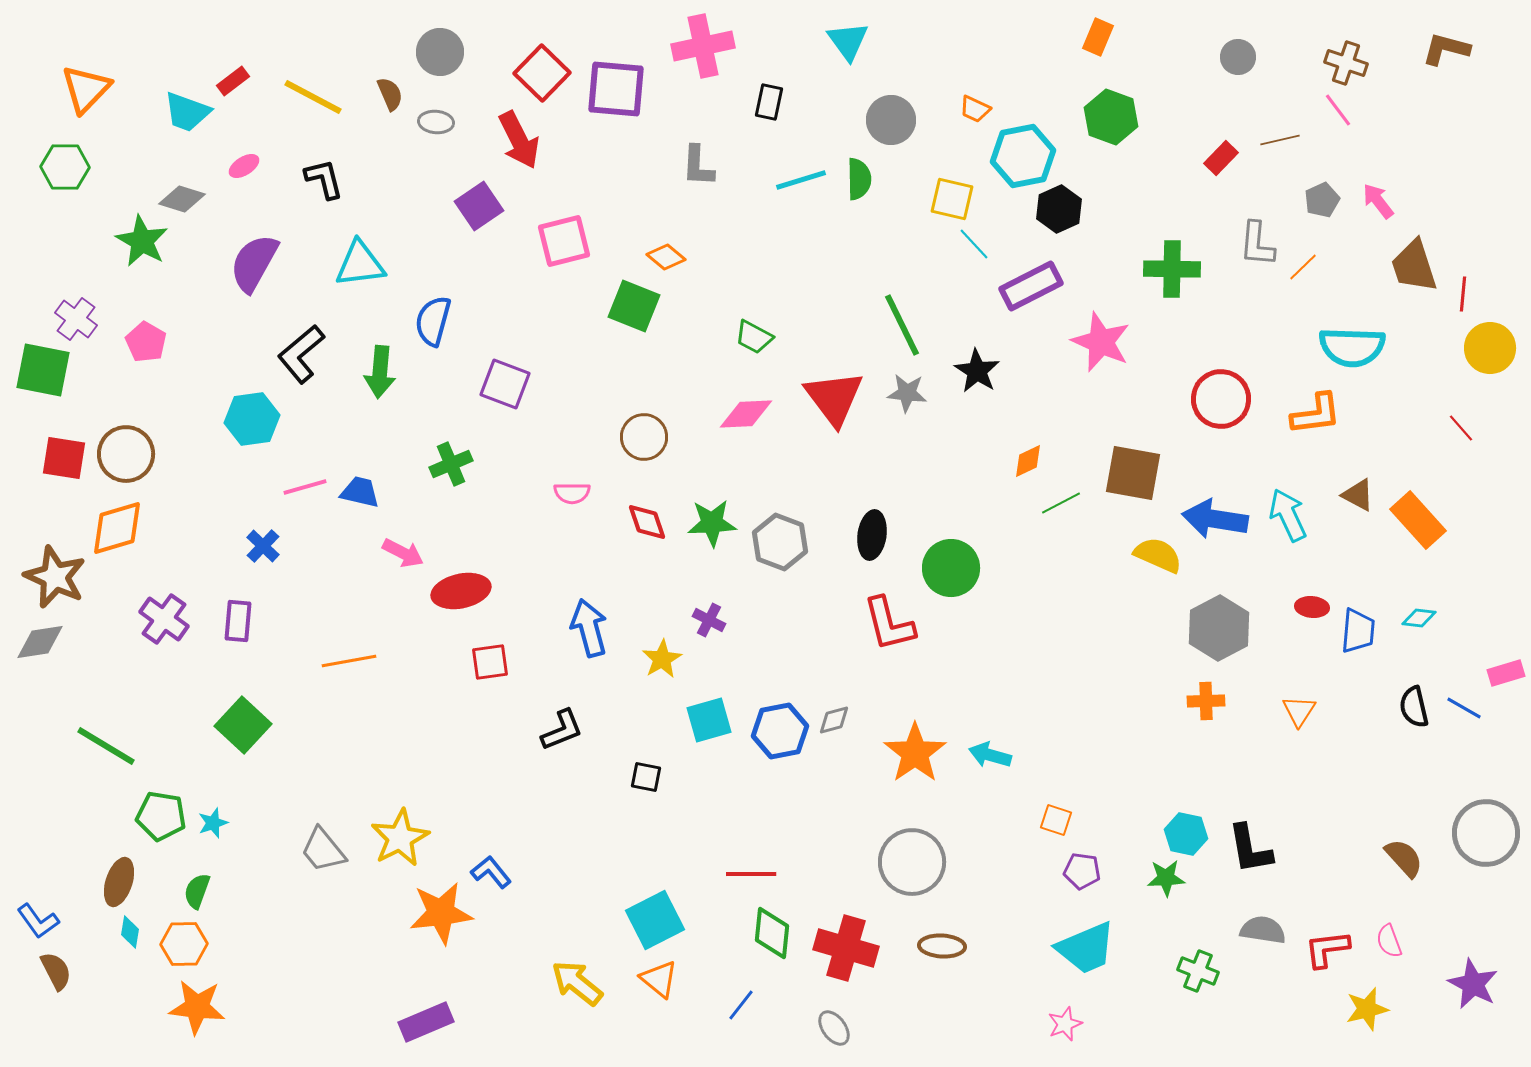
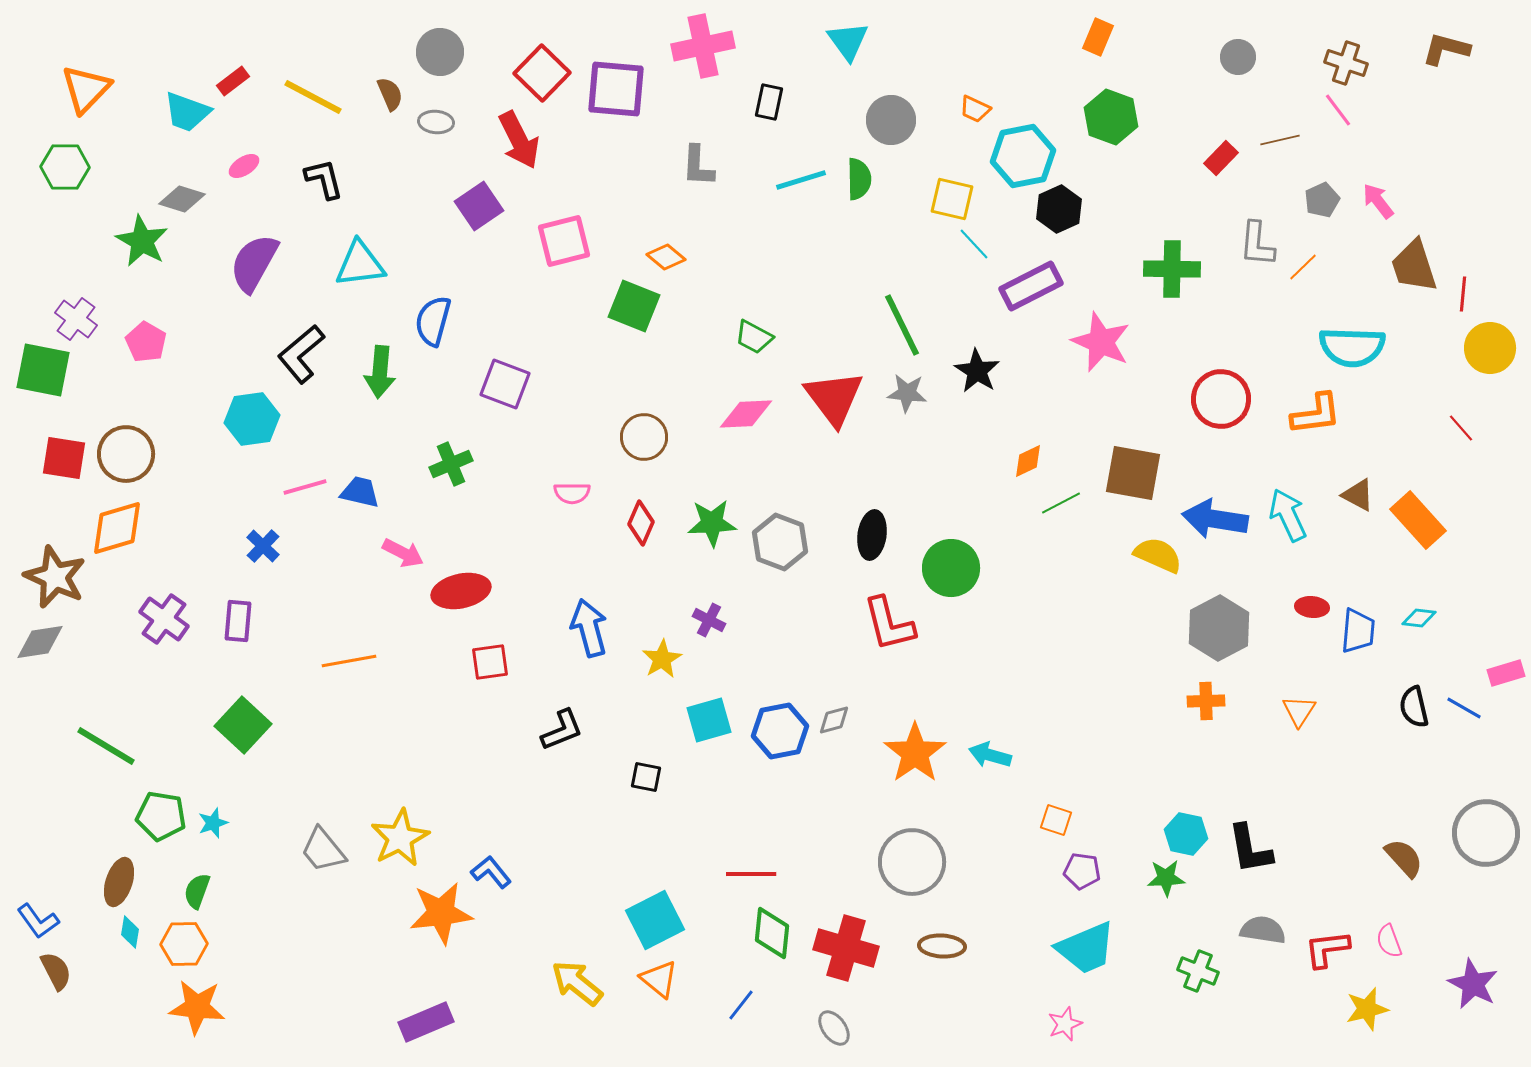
red diamond at (647, 522): moved 6 px left, 1 px down; rotated 42 degrees clockwise
